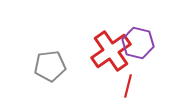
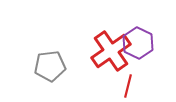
purple hexagon: rotated 12 degrees clockwise
